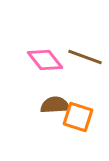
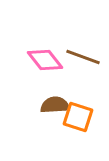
brown line: moved 2 px left
